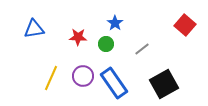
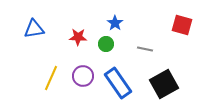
red square: moved 3 px left; rotated 25 degrees counterclockwise
gray line: moved 3 px right; rotated 49 degrees clockwise
blue rectangle: moved 4 px right
